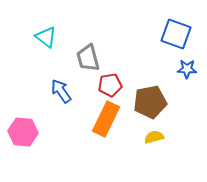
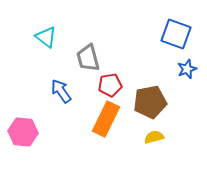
blue star: rotated 24 degrees counterclockwise
